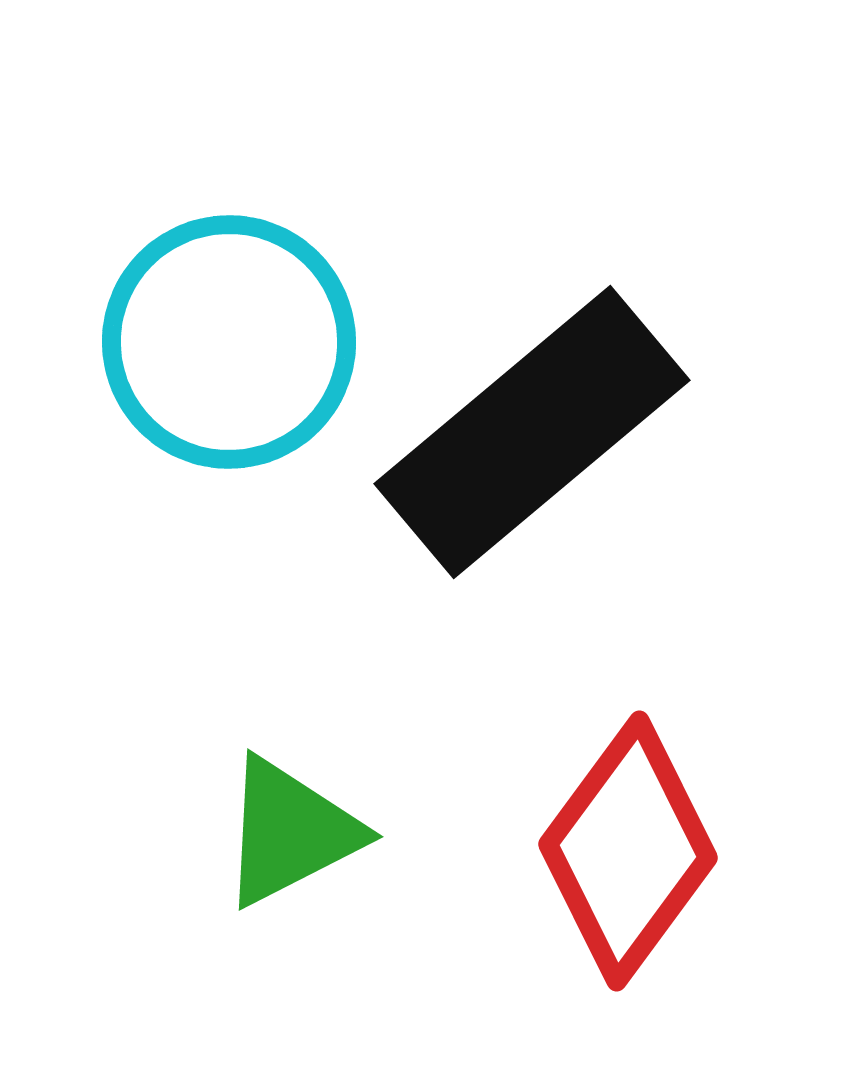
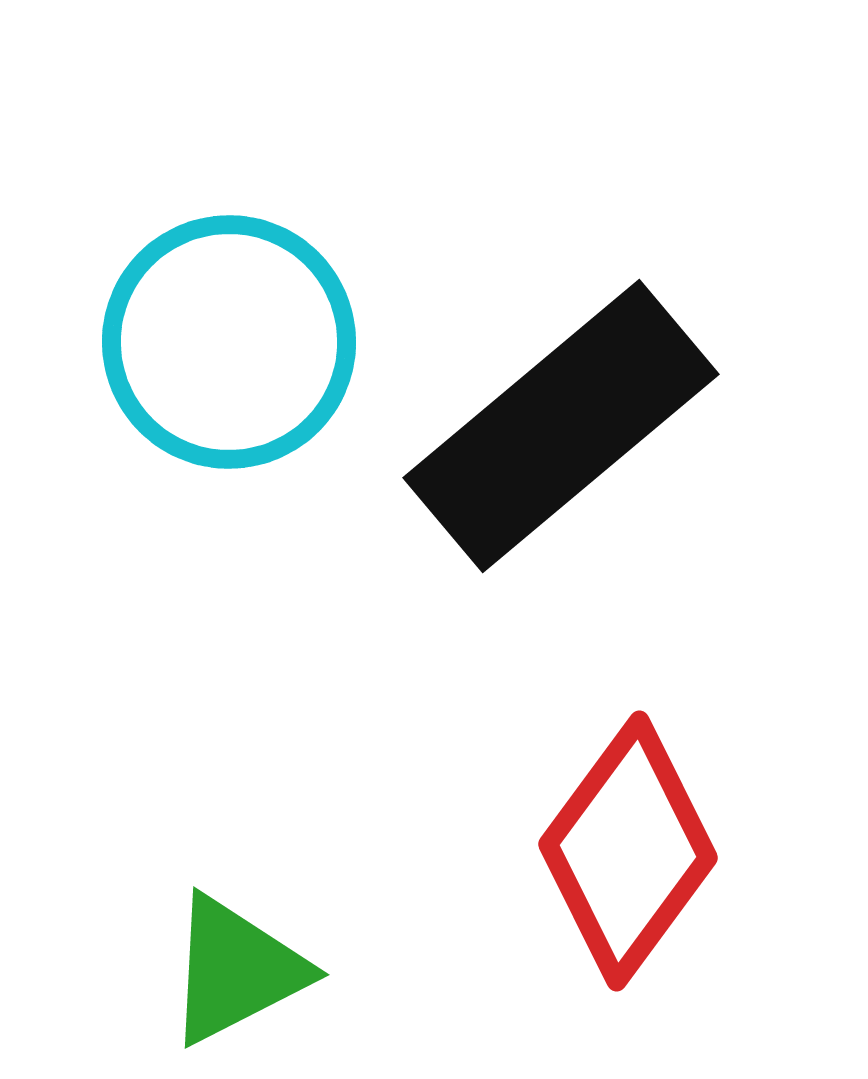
black rectangle: moved 29 px right, 6 px up
green triangle: moved 54 px left, 138 px down
